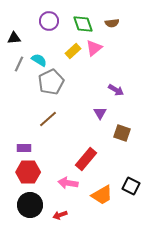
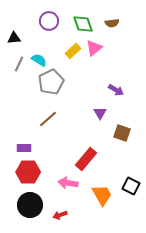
orange trapezoid: rotated 90 degrees counterclockwise
